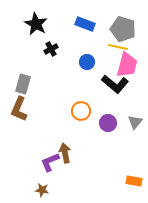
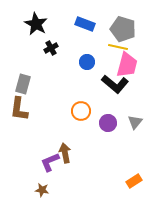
black cross: moved 1 px up
brown L-shape: rotated 15 degrees counterclockwise
orange rectangle: rotated 42 degrees counterclockwise
